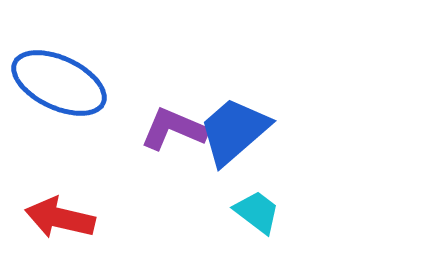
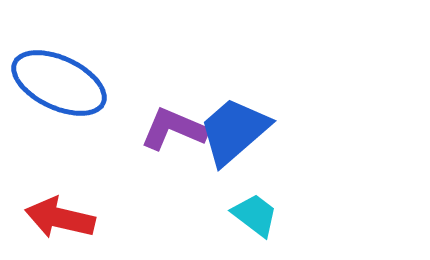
cyan trapezoid: moved 2 px left, 3 px down
